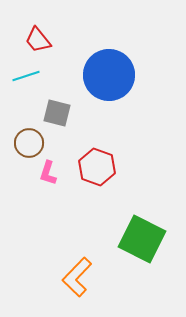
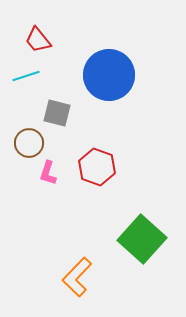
green square: rotated 15 degrees clockwise
